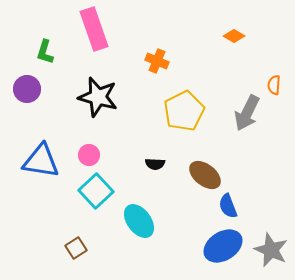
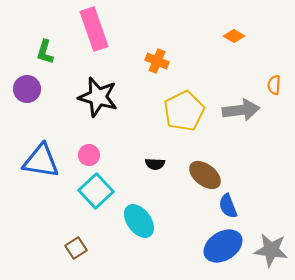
gray arrow: moved 6 px left, 3 px up; rotated 123 degrees counterclockwise
gray star: rotated 16 degrees counterclockwise
